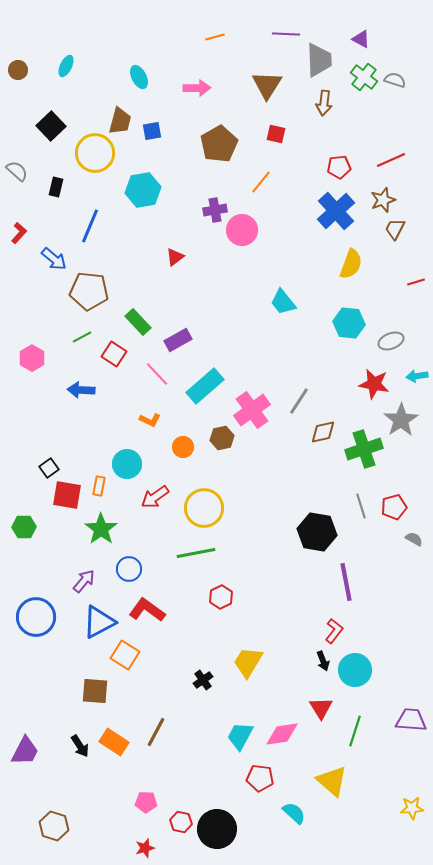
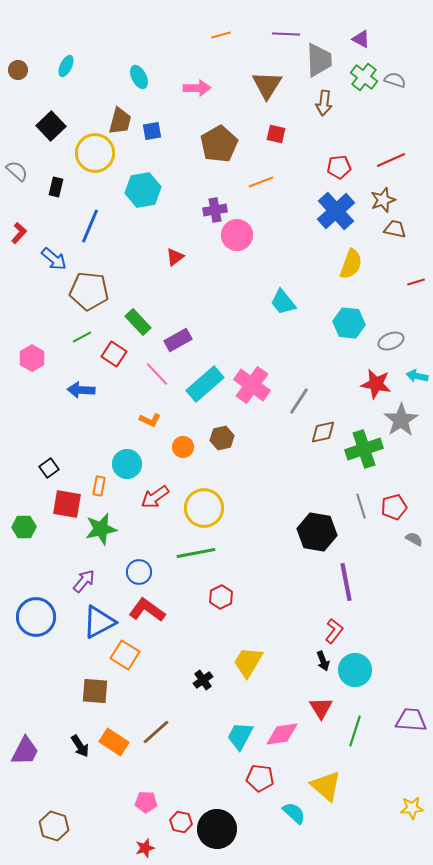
orange line at (215, 37): moved 6 px right, 2 px up
orange line at (261, 182): rotated 30 degrees clockwise
brown trapezoid at (395, 229): rotated 75 degrees clockwise
pink circle at (242, 230): moved 5 px left, 5 px down
cyan arrow at (417, 376): rotated 20 degrees clockwise
red star at (374, 384): moved 2 px right
cyan rectangle at (205, 386): moved 2 px up
pink cross at (252, 410): moved 25 px up; rotated 18 degrees counterclockwise
red square at (67, 495): moved 9 px down
green star at (101, 529): rotated 24 degrees clockwise
blue circle at (129, 569): moved 10 px right, 3 px down
brown line at (156, 732): rotated 20 degrees clockwise
yellow triangle at (332, 781): moved 6 px left, 5 px down
